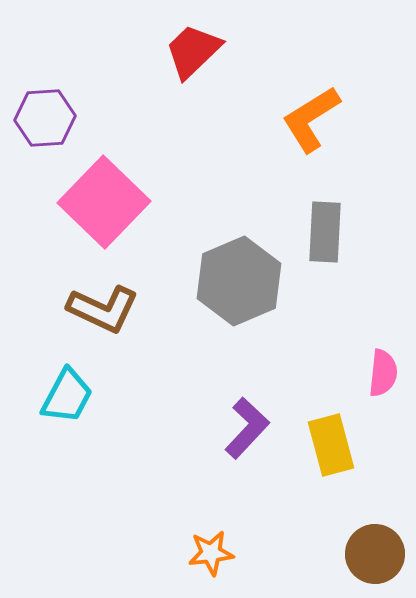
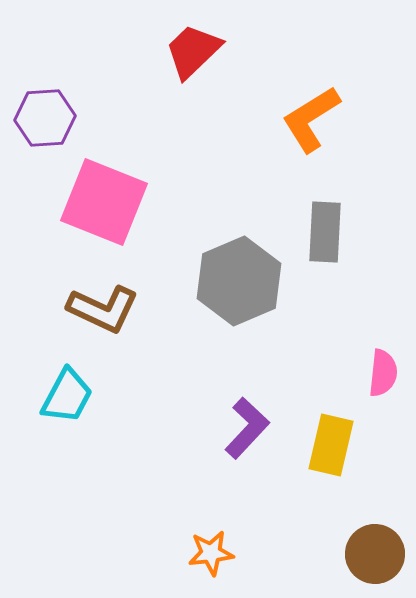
pink square: rotated 22 degrees counterclockwise
yellow rectangle: rotated 28 degrees clockwise
